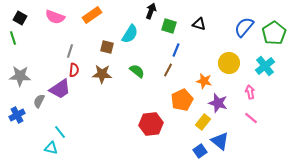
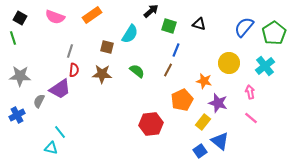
black arrow: rotated 28 degrees clockwise
